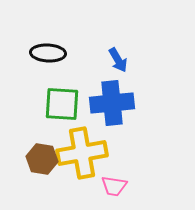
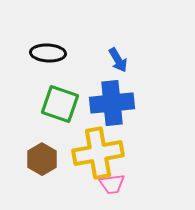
green square: moved 2 px left; rotated 15 degrees clockwise
yellow cross: moved 16 px right
brown hexagon: rotated 20 degrees clockwise
pink trapezoid: moved 2 px left, 2 px up; rotated 16 degrees counterclockwise
